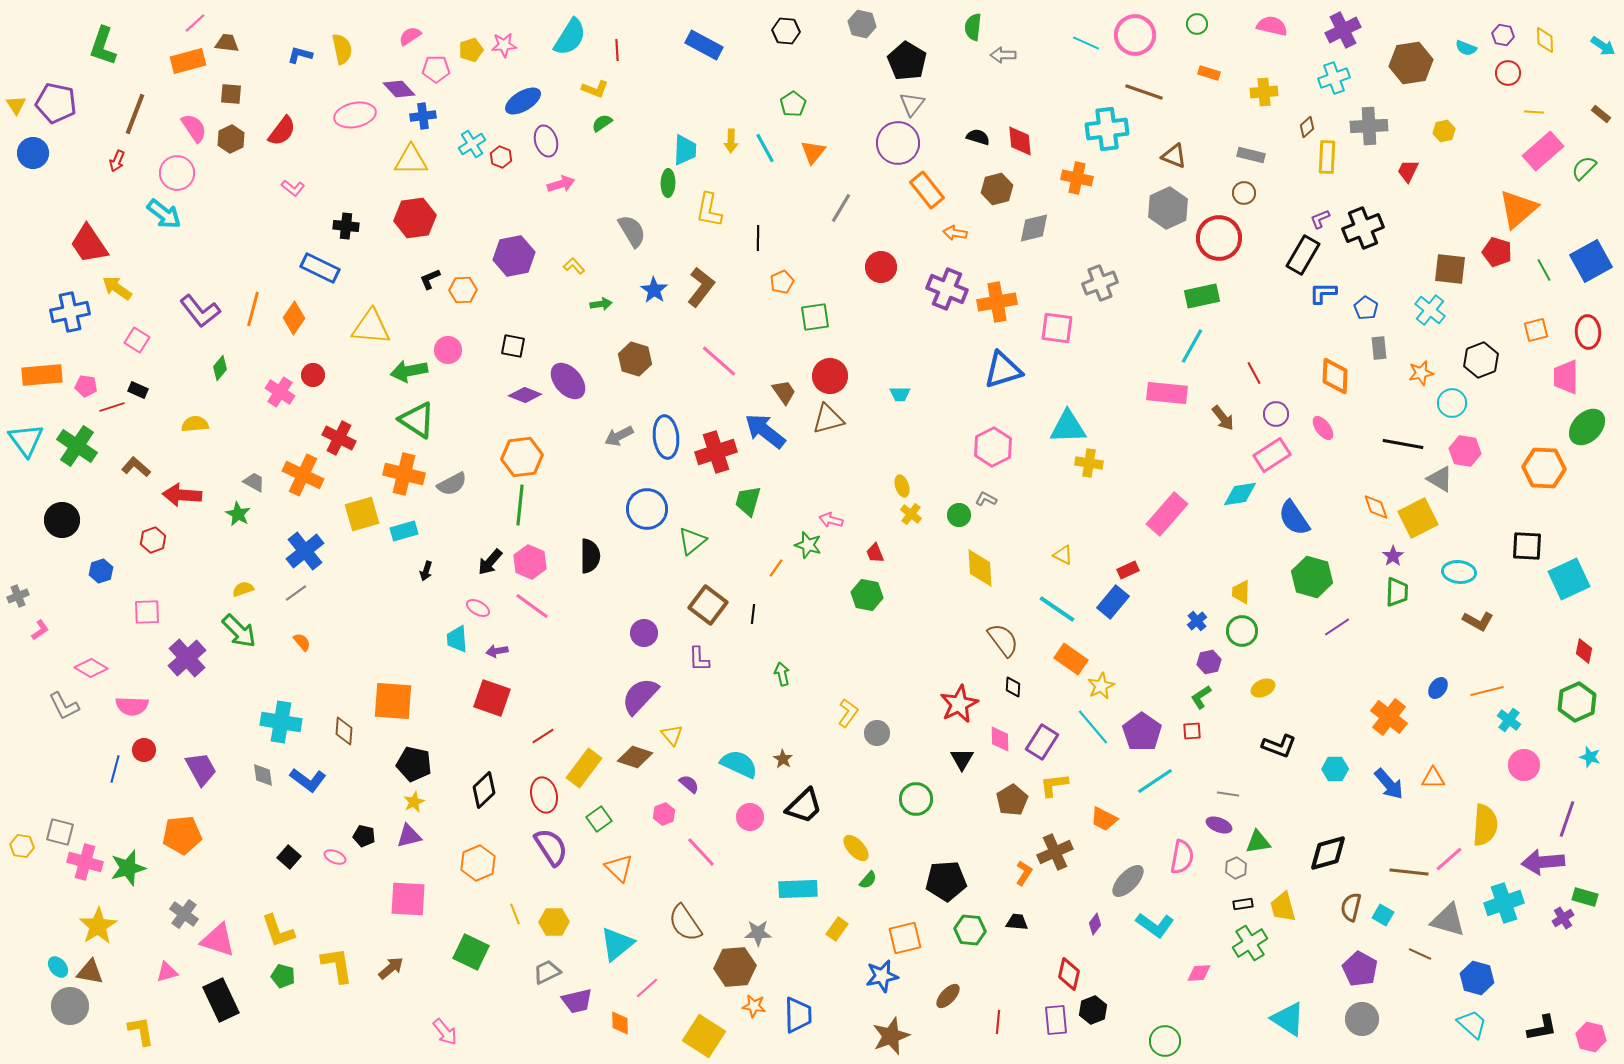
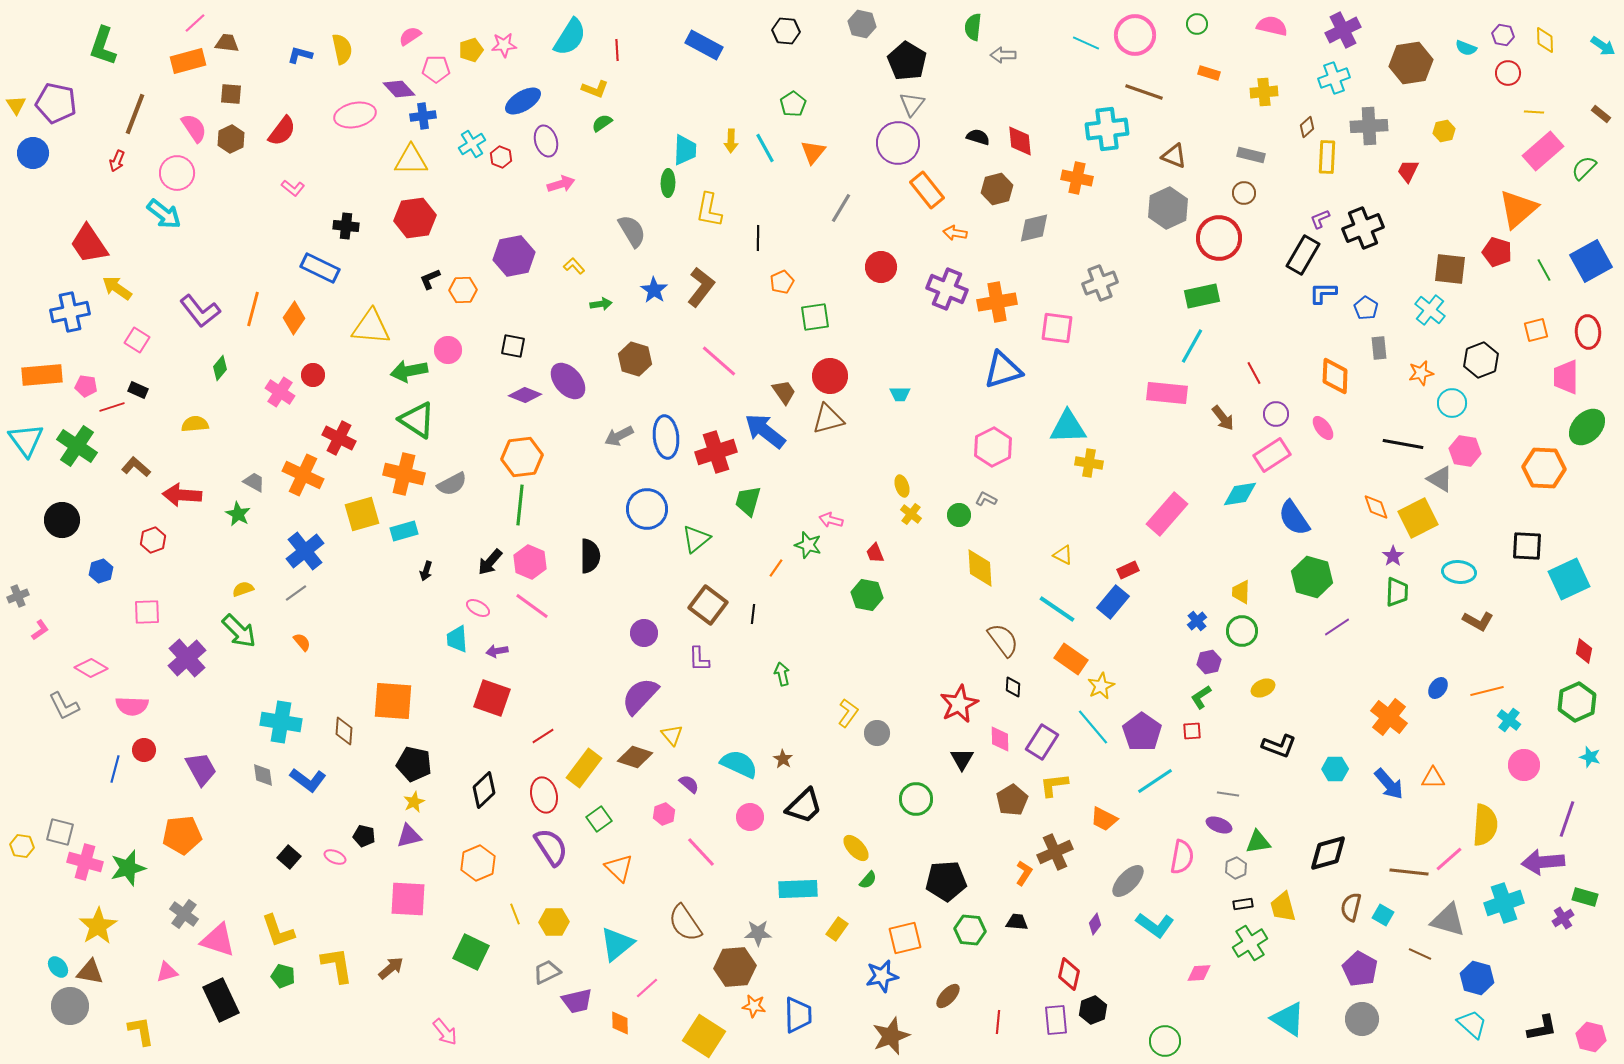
green triangle at (692, 541): moved 4 px right, 2 px up
